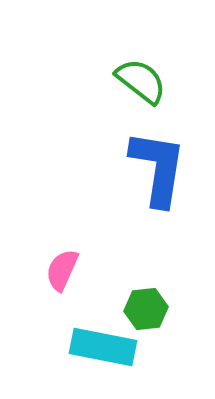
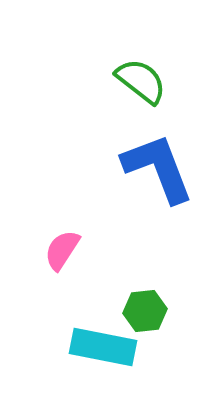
blue L-shape: rotated 30 degrees counterclockwise
pink semicircle: moved 20 px up; rotated 9 degrees clockwise
green hexagon: moved 1 px left, 2 px down
